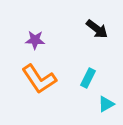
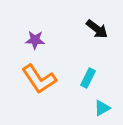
cyan triangle: moved 4 px left, 4 px down
